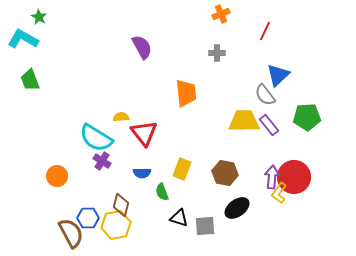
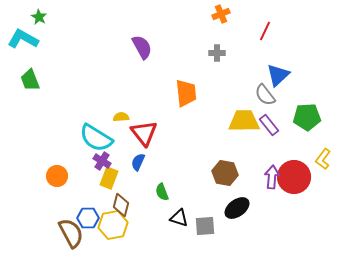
yellow rectangle: moved 73 px left, 9 px down
blue semicircle: moved 4 px left, 11 px up; rotated 114 degrees clockwise
yellow L-shape: moved 44 px right, 34 px up
yellow hexagon: moved 3 px left
